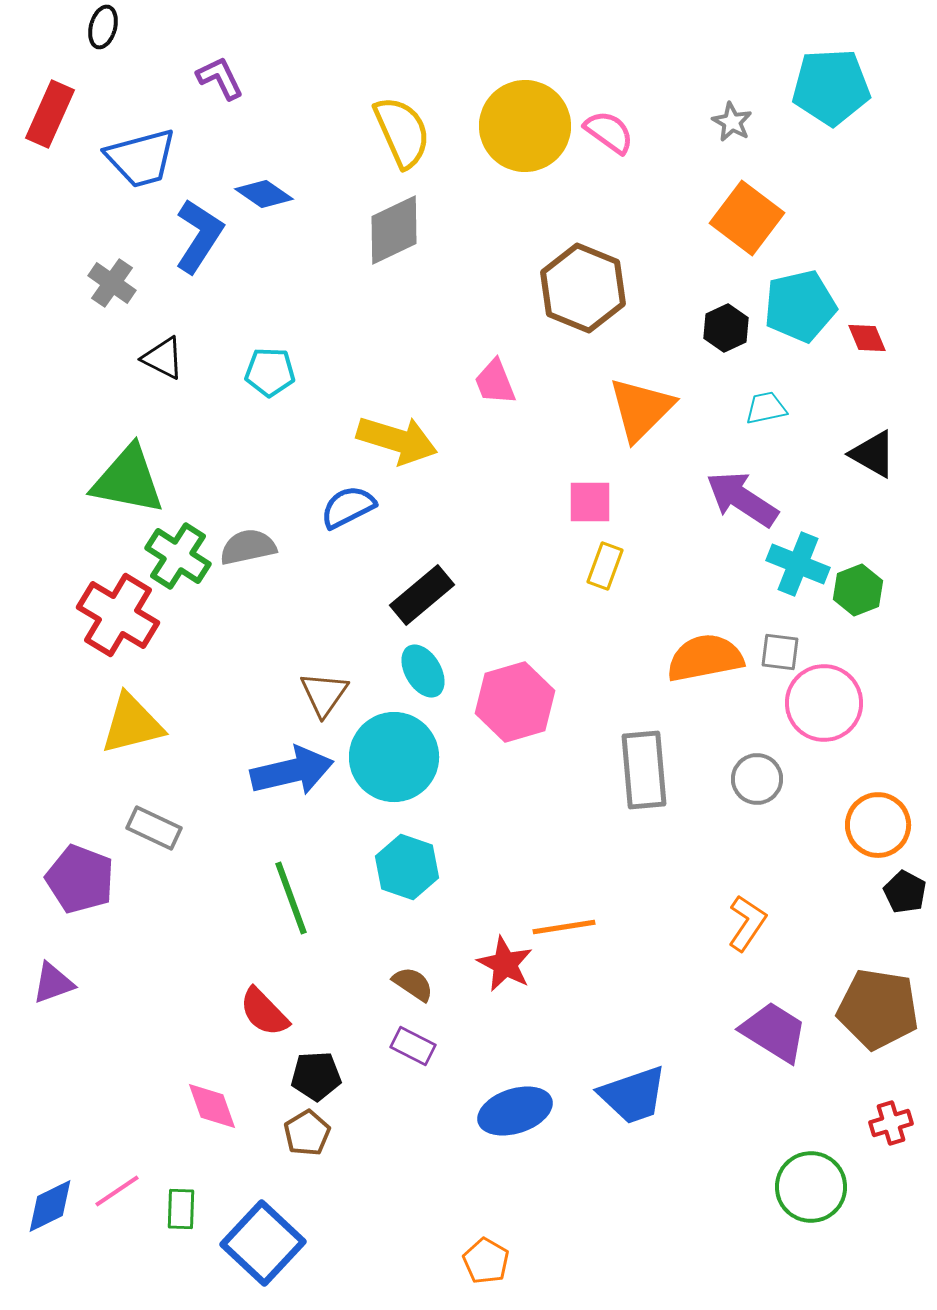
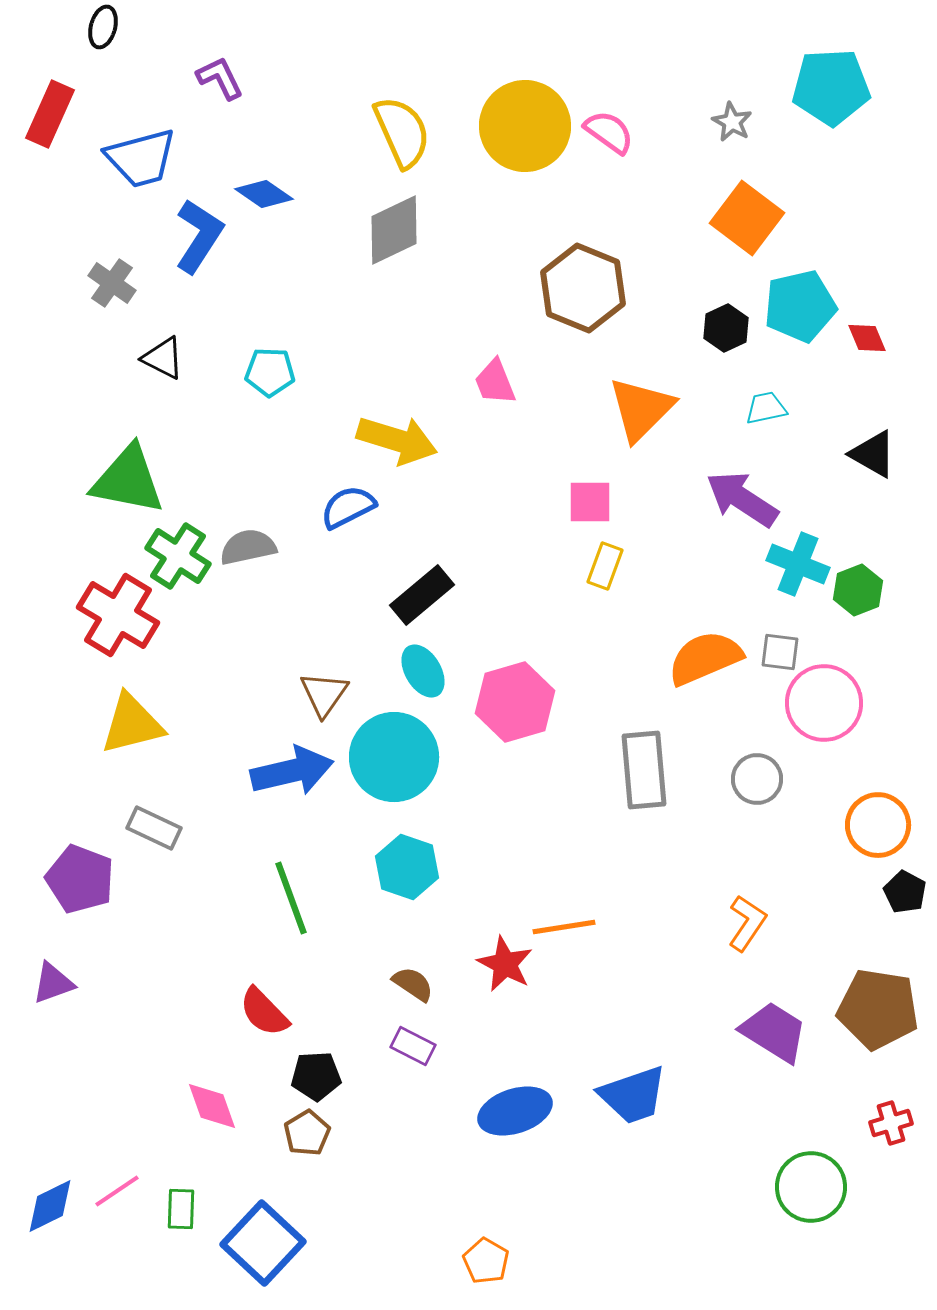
orange semicircle at (705, 658): rotated 12 degrees counterclockwise
